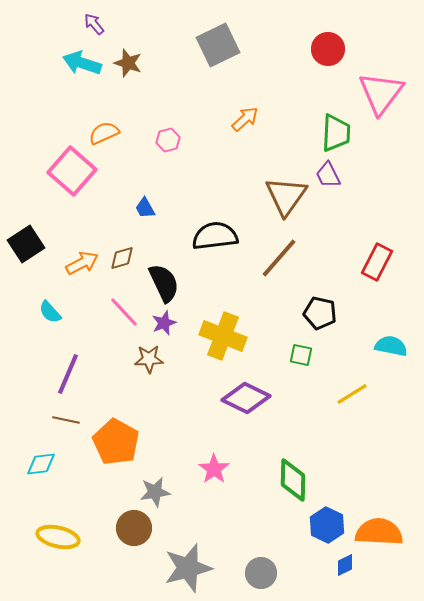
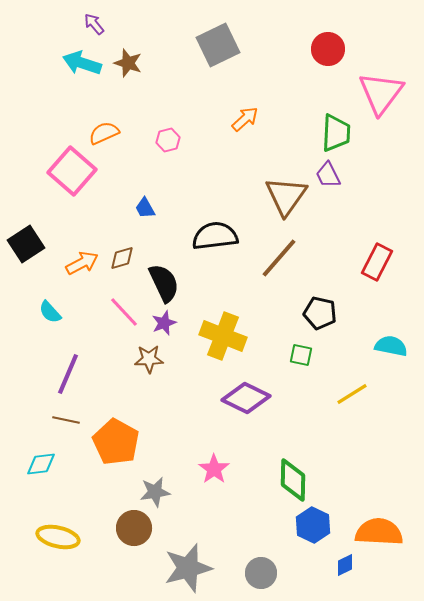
blue hexagon at (327, 525): moved 14 px left
